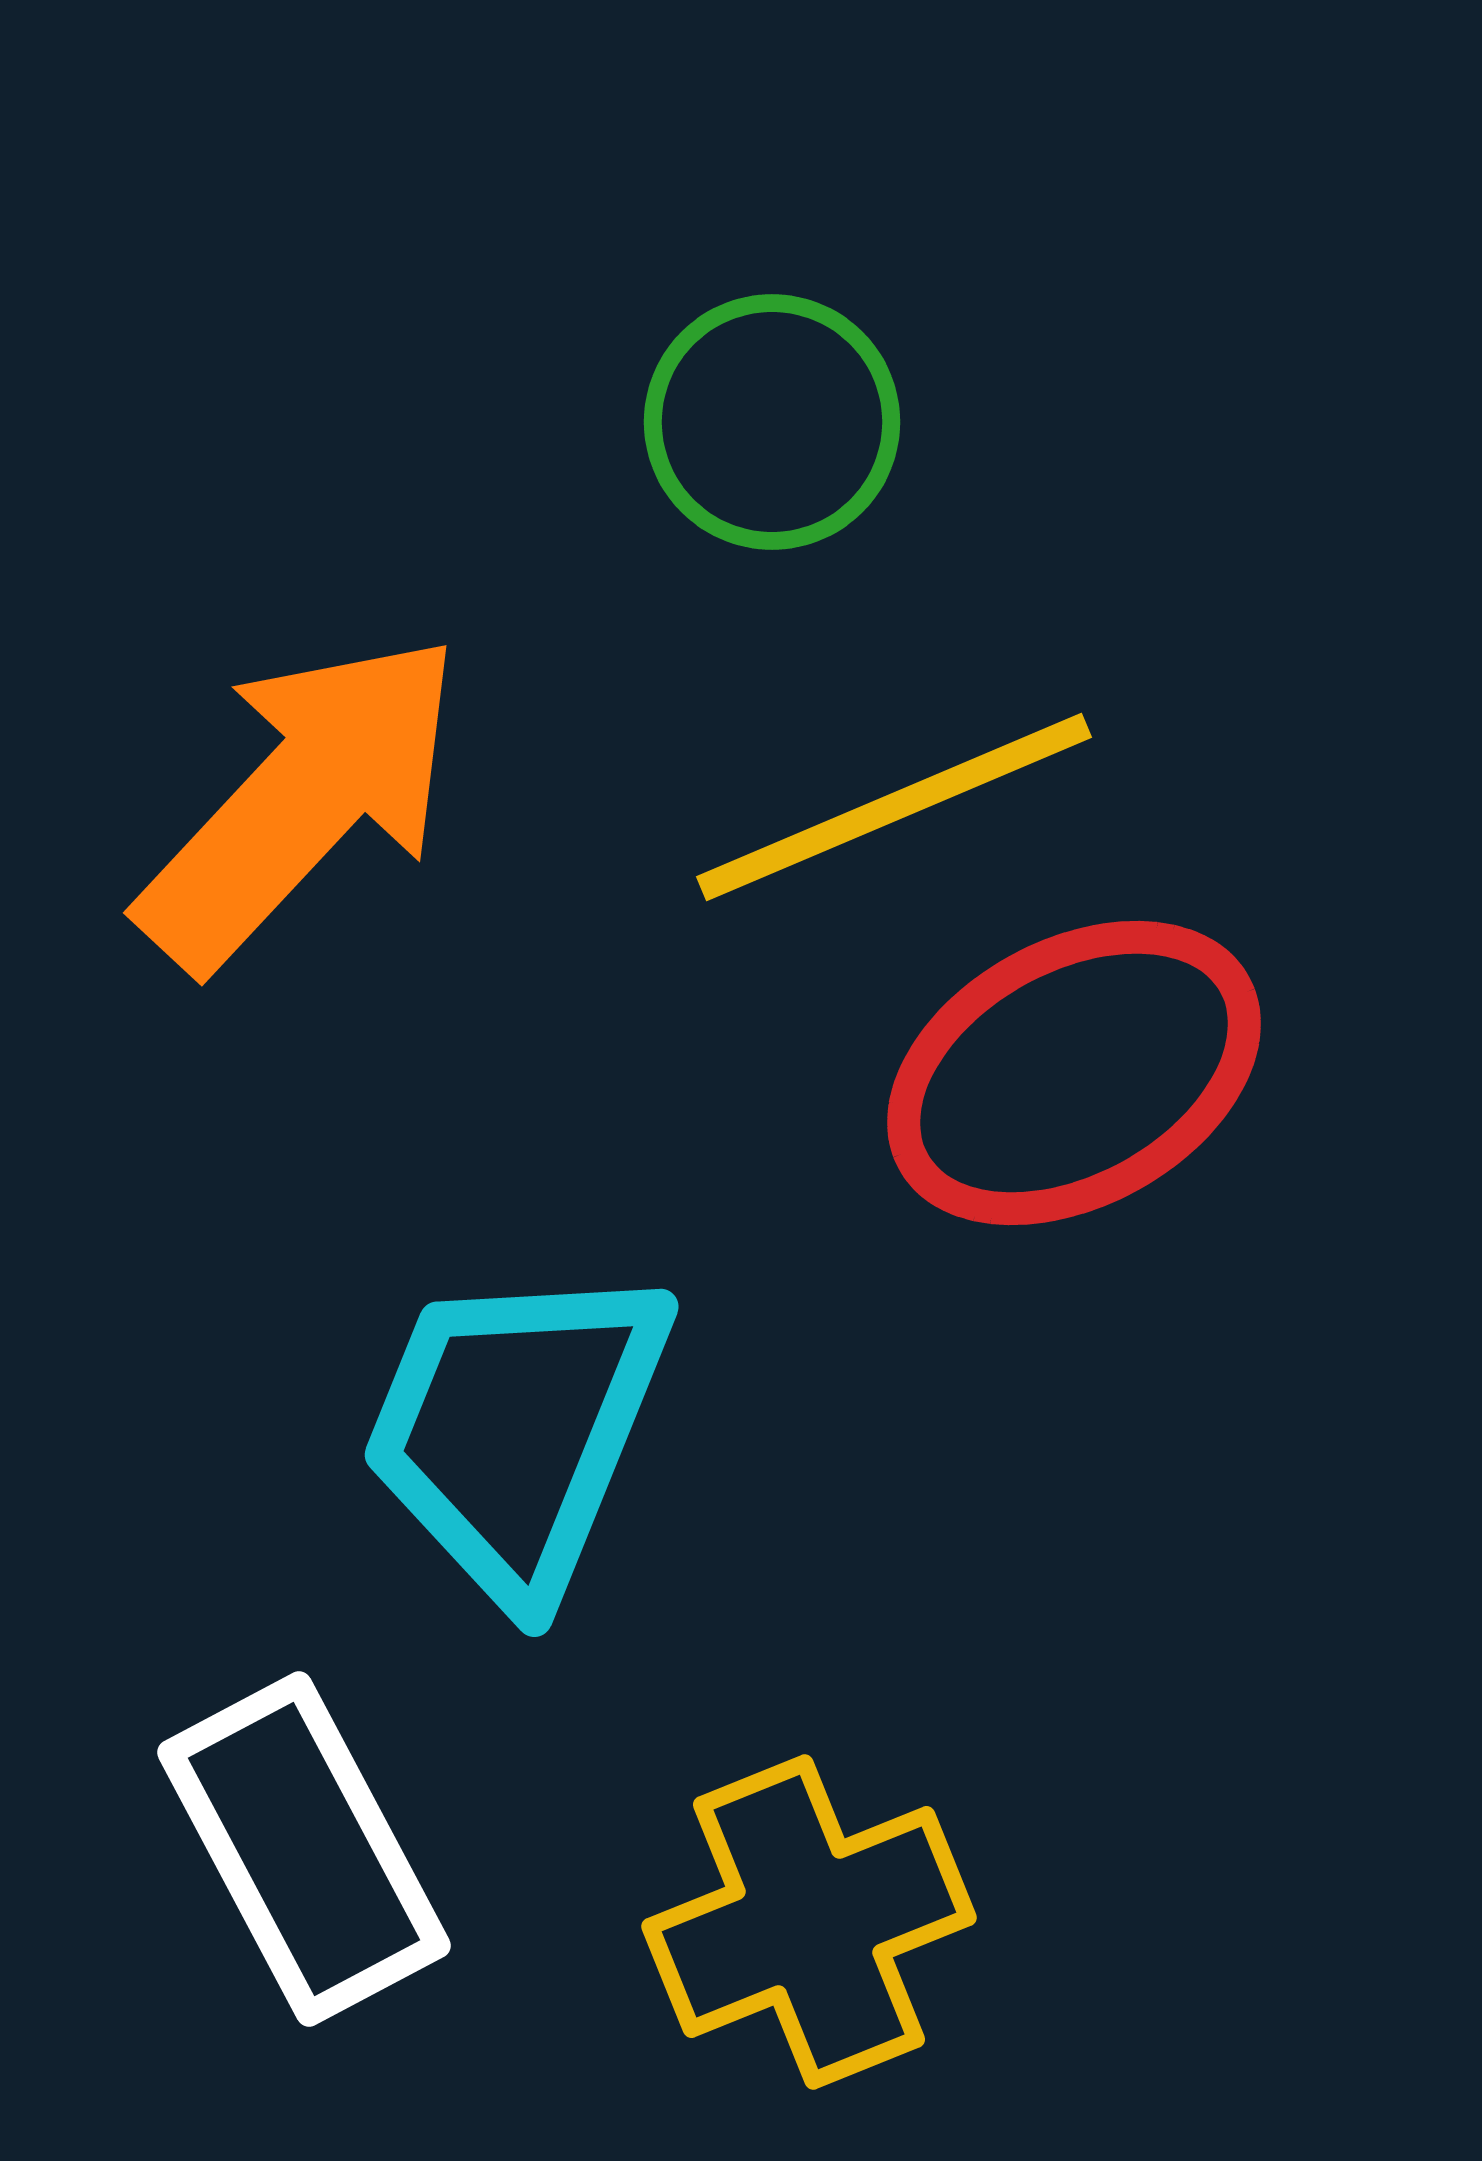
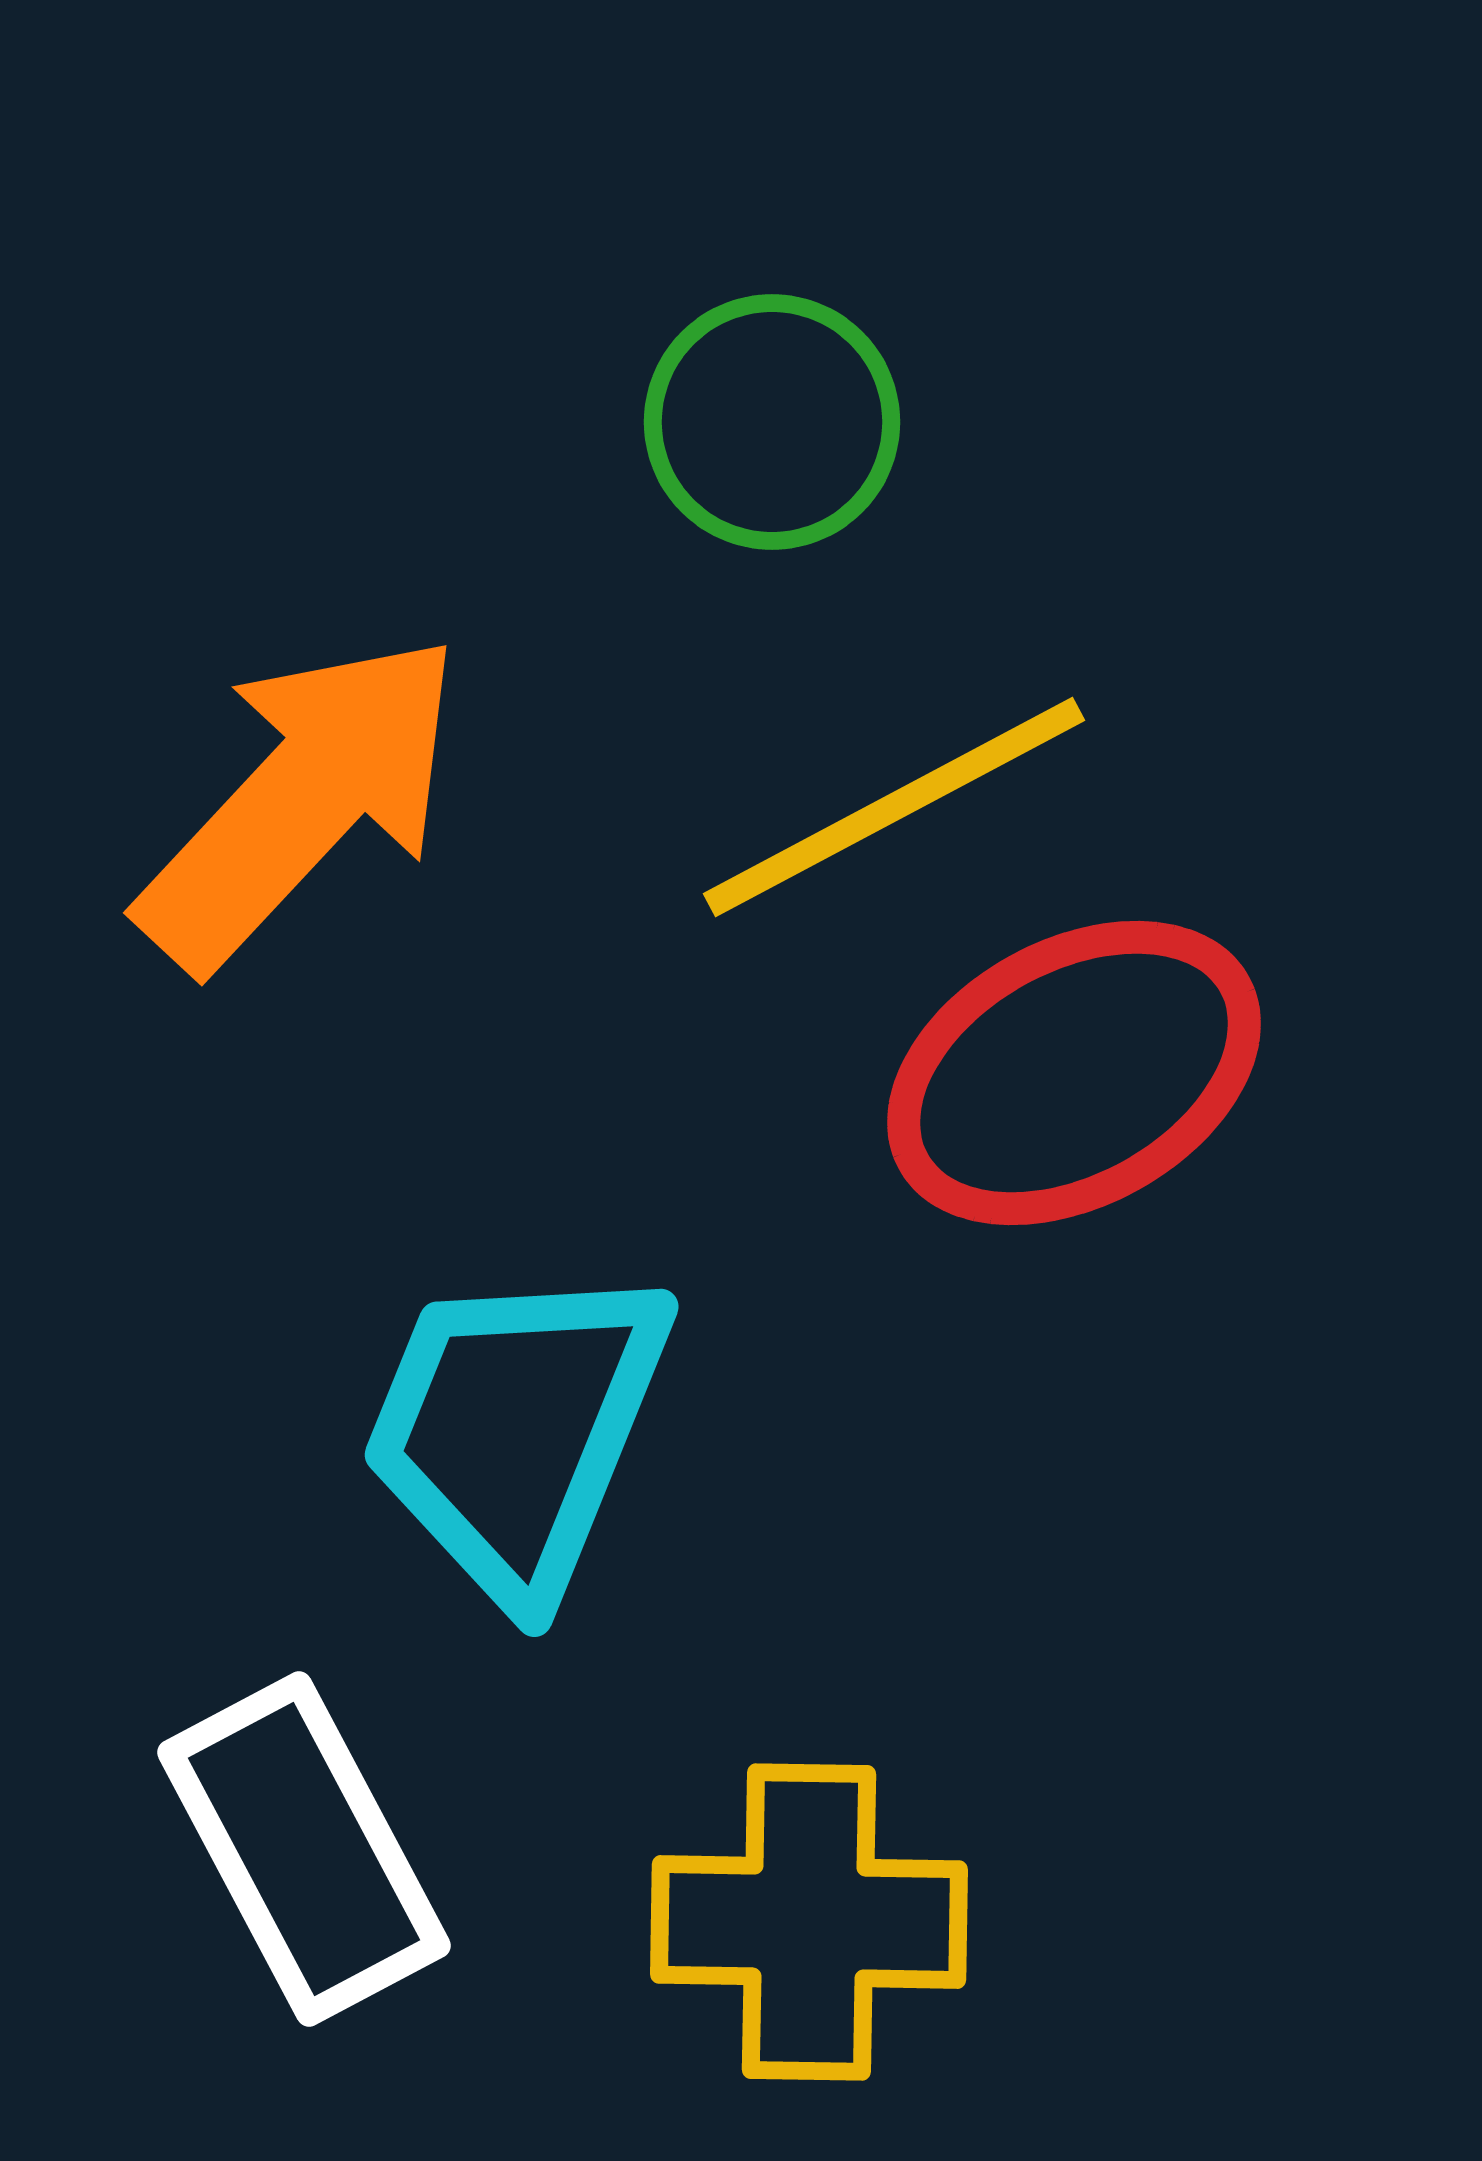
yellow line: rotated 5 degrees counterclockwise
yellow cross: rotated 23 degrees clockwise
